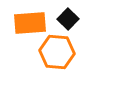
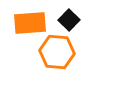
black square: moved 1 px right, 1 px down
